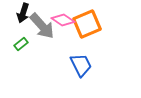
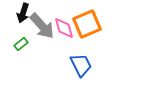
pink diamond: moved 1 px right, 8 px down; rotated 40 degrees clockwise
